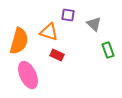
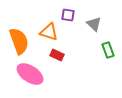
orange semicircle: rotated 36 degrees counterclockwise
pink ellipse: moved 2 px right, 1 px up; rotated 32 degrees counterclockwise
